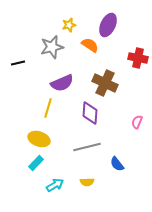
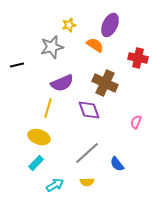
purple ellipse: moved 2 px right
orange semicircle: moved 5 px right
black line: moved 1 px left, 2 px down
purple diamond: moved 1 px left, 3 px up; rotated 25 degrees counterclockwise
pink semicircle: moved 1 px left
yellow ellipse: moved 2 px up
gray line: moved 6 px down; rotated 28 degrees counterclockwise
